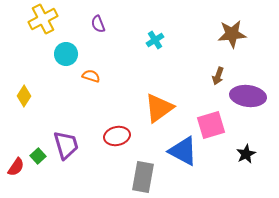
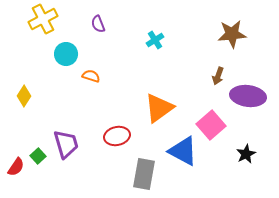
pink square: rotated 24 degrees counterclockwise
purple trapezoid: moved 1 px up
gray rectangle: moved 1 px right, 3 px up
